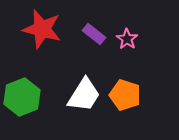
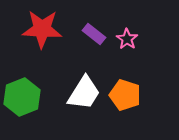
red star: rotated 12 degrees counterclockwise
white trapezoid: moved 2 px up
